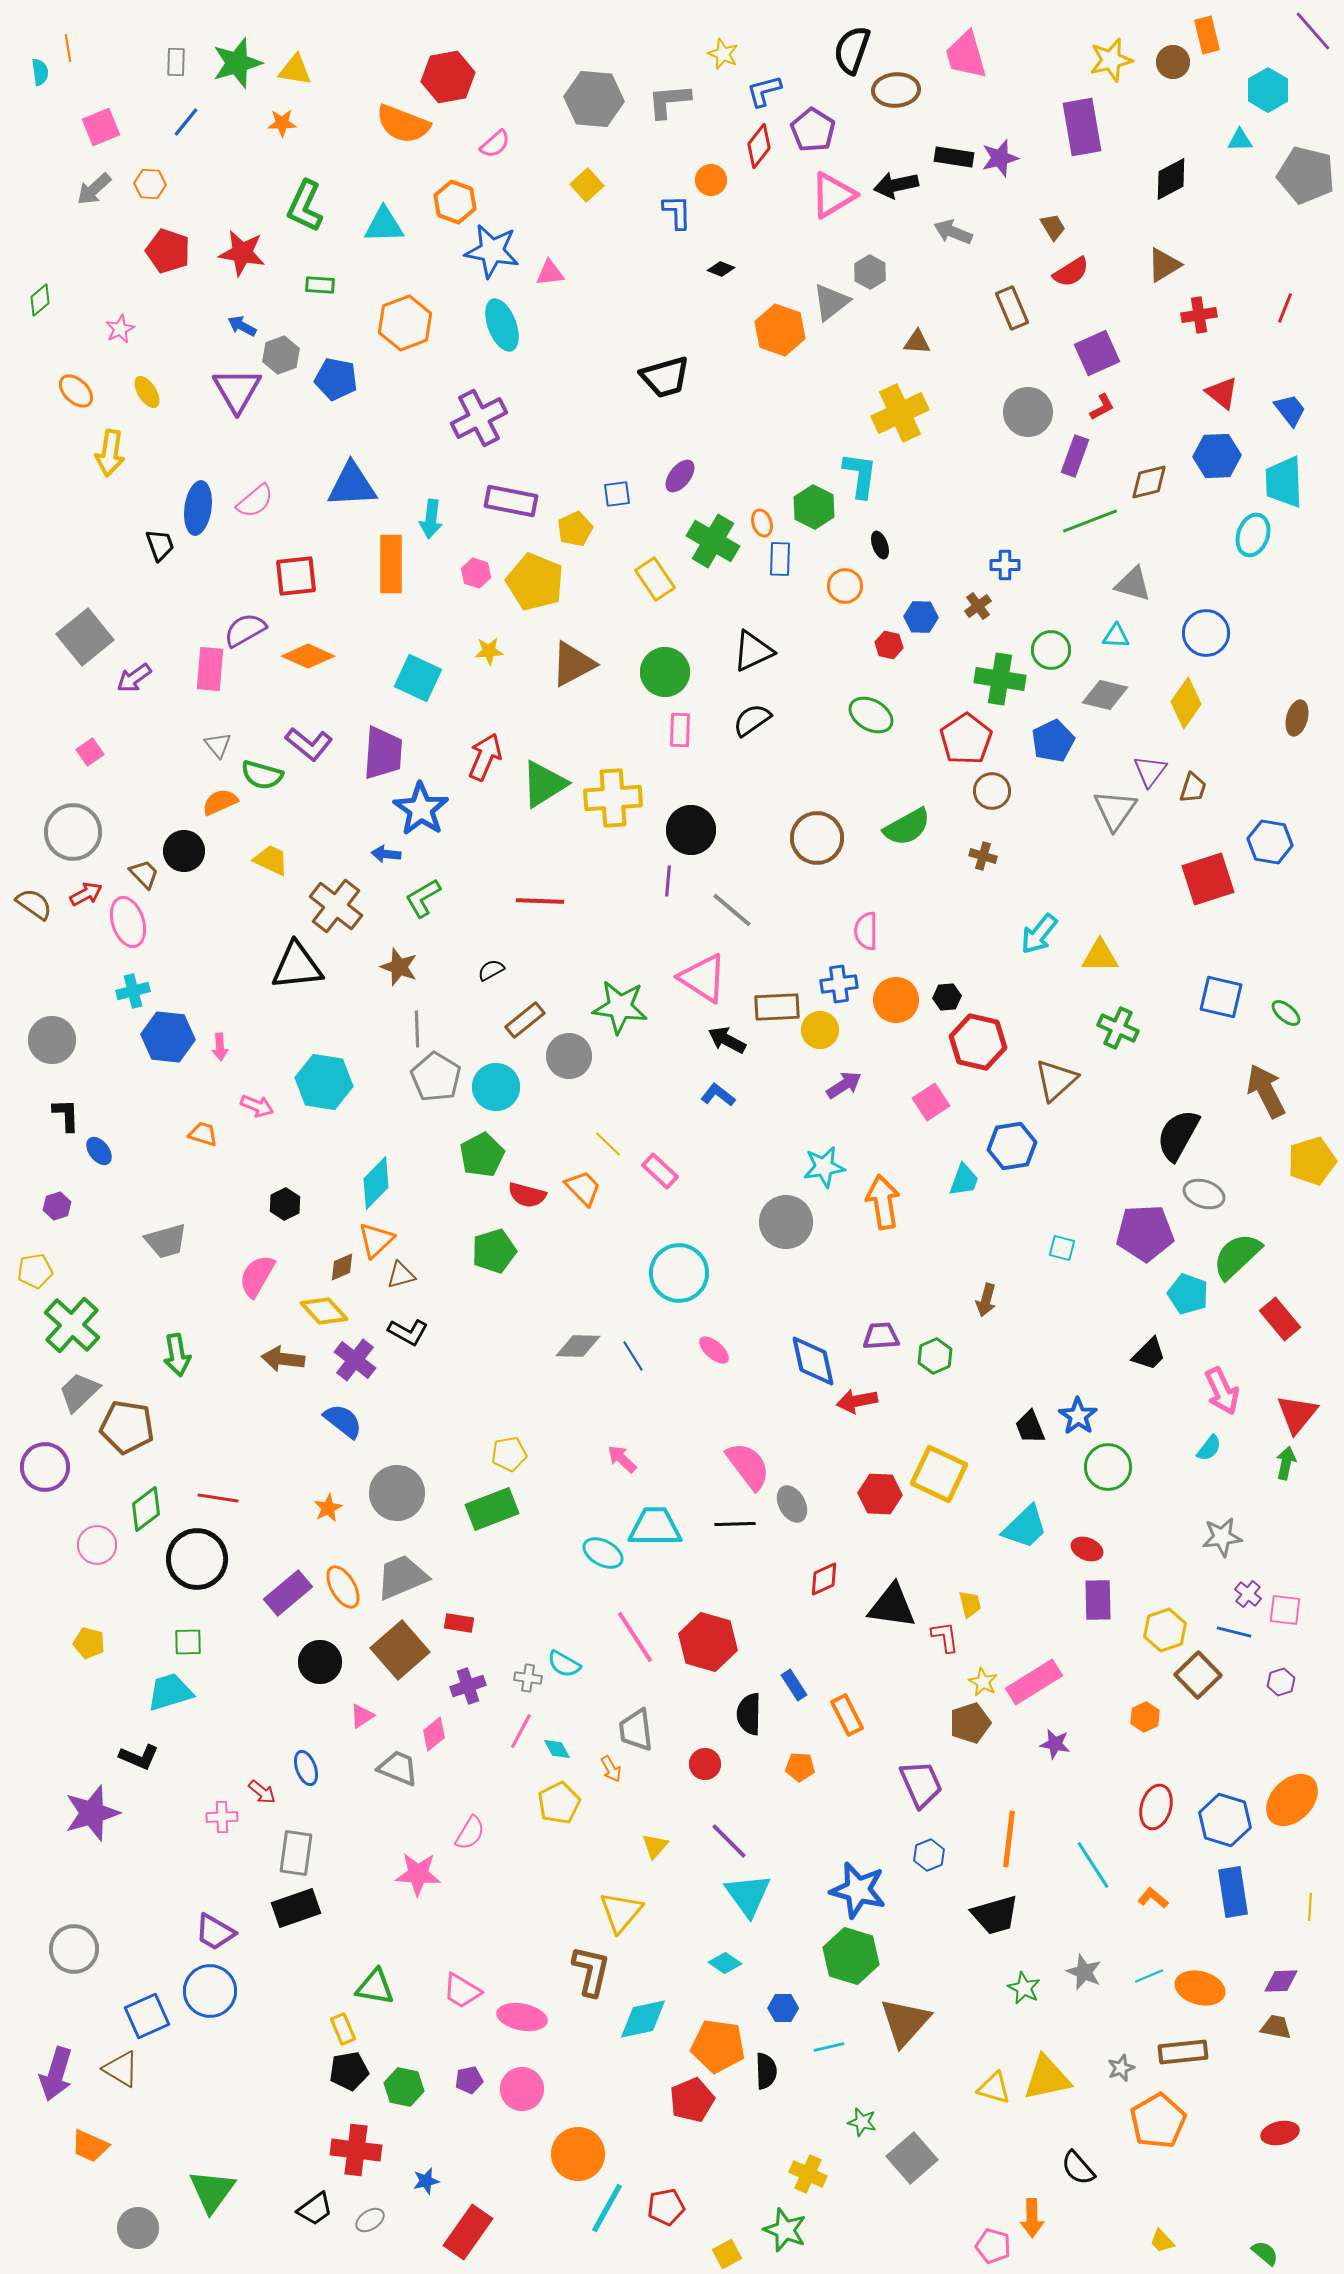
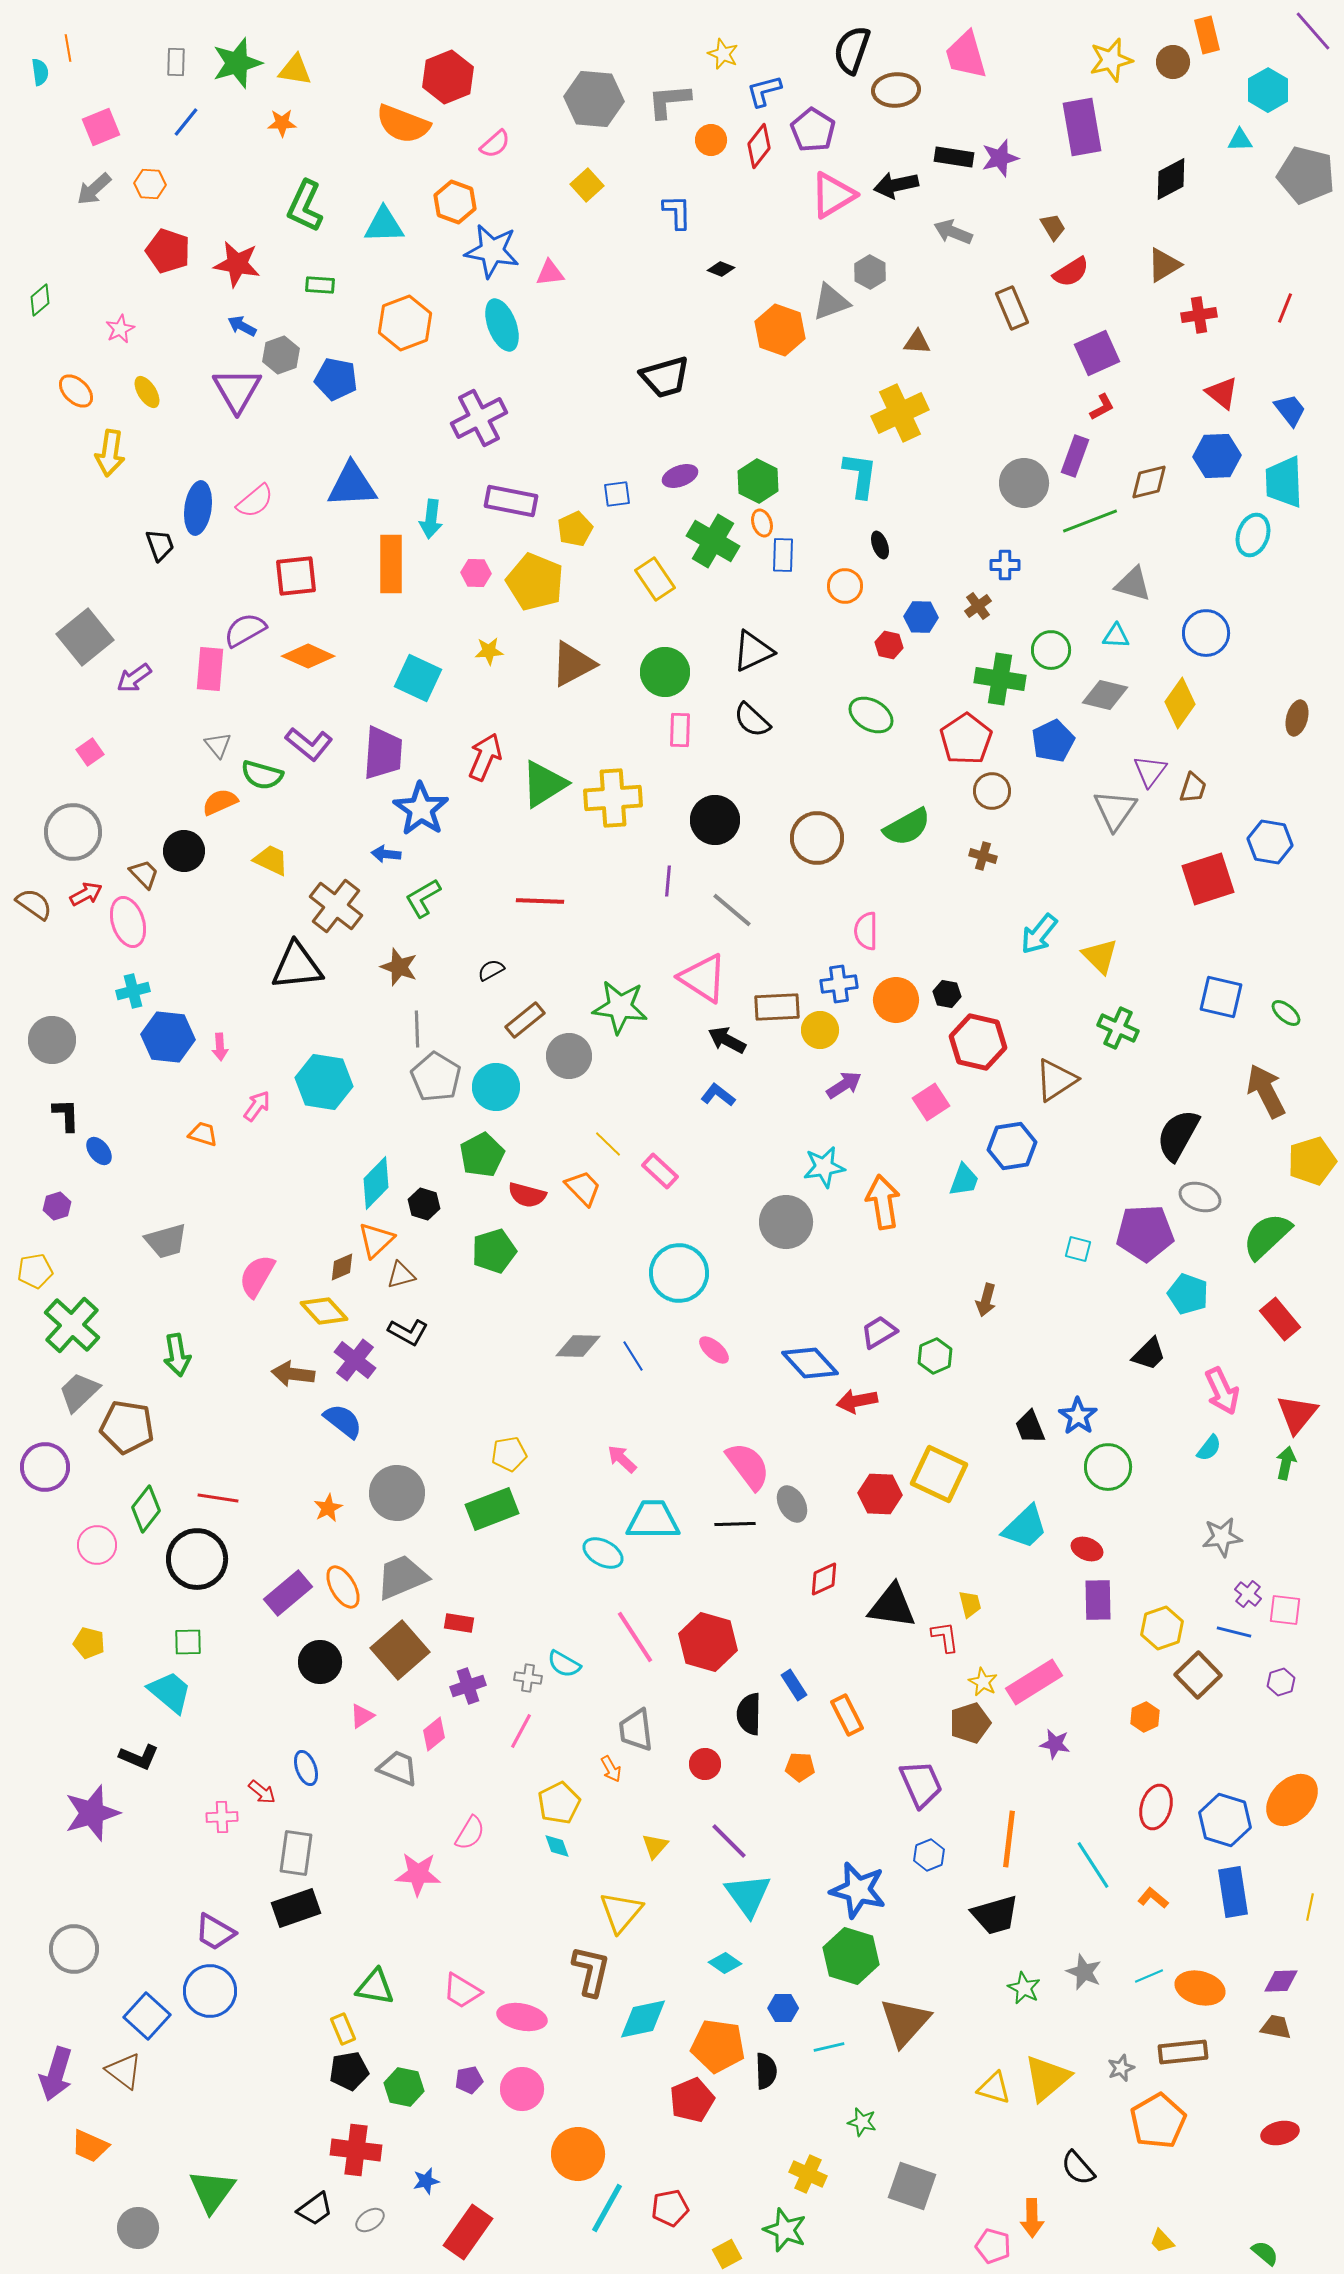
red hexagon at (448, 77): rotated 12 degrees counterclockwise
orange circle at (711, 180): moved 40 px up
red star at (242, 253): moved 5 px left, 11 px down
gray triangle at (831, 302): rotated 18 degrees clockwise
gray circle at (1028, 412): moved 4 px left, 71 px down
purple ellipse at (680, 476): rotated 32 degrees clockwise
green hexagon at (814, 507): moved 56 px left, 26 px up
blue rectangle at (780, 559): moved 3 px right, 4 px up
pink hexagon at (476, 573): rotated 16 degrees counterclockwise
yellow diamond at (1186, 703): moved 6 px left
black semicircle at (752, 720): rotated 102 degrees counterclockwise
black circle at (691, 830): moved 24 px right, 10 px up
yellow triangle at (1100, 956): rotated 45 degrees clockwise
black hexagon at (947, 997): moved 3 px up; rotated 16 degrees clockwise
brown triangle at (1056, 1080): rotated 9 degrees clockwise
pink arrow at (257, 1106): rotated 76 degrees counterclockwise
gray ellipse at (1204, 1194): moved 4 px left, 3 px down
black hexagon at (285, 1204): moved 139 px right; rotated 16 degrees counterclockwise
cyan square at (1062, 1248): moved 16 px right, 1 px down
green semicircle at (1237, 1256): moved 30 px right, 20 px up
purple trapezoid at (881, 1336): moved 2 px left, 4 px up; rotated 27 degrees counterclockwise
brown arrow at (283, 1359): moved 10 px right, 15 px down
blue diamond at (813, 1361): moved 3 px left, 2 px down; rotated 30 degrees counterclockwise
green diamond at (146, 1509): rotated 15 degrees counterclockwise
cyan trapezoid at (655, 1527): moved 2 px left, 7 px up
yellow hexagon at (1165, 1630): moved 3 px left, 2 px up
cyan trapezoid at (170, 1692): rotated 57 degrees clockwise
cyan diamond at (557, 1749): moved 97 px down; rotated 8 degrees clockwise
yellow line at (1310, 1907): rotated 8 degrees clockwise
blue square at (147, 2016): rotated 24 degrees counterclockwise
brown triangle at (121, 2069): moved 3 px right, 2 px down; rotated 6 degrees clockwise
yellow triangle at (1047, 2078): rotated 28 degrees counterclockwise
gray square at (912, 2158): moved 28 px down; rotated 30 degrees counterclockwise
red pentagon at (666, 2207): moved 4 px right, 1 px down
